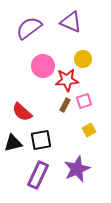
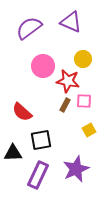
red star: moved 1 px right, 1 px down; rotated 15 degrees clockwise
pink square: rotated 21 degrees clockwise
black triangle: moved 10 px down; rotated 12 degrees clockwise
purple star: moved 1 px left
